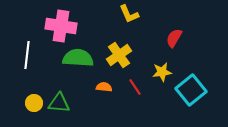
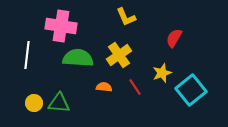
yellow L-shape: moved 3 px left, 3 px down
yellow star: moved 1 px down; rotated 12 degrees counterclockwise
